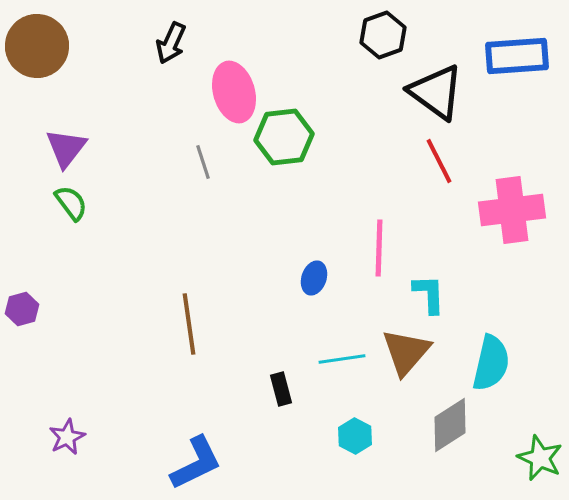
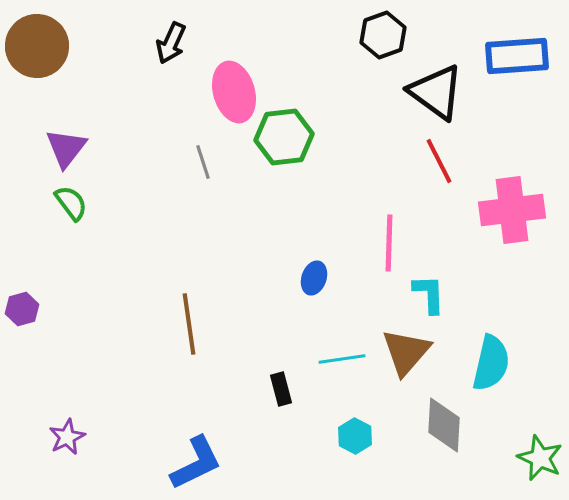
pink line: moved 10 px right, 5 px up
gray diamond: moved 6 px left; rotated 54 degrees counterclockwise
